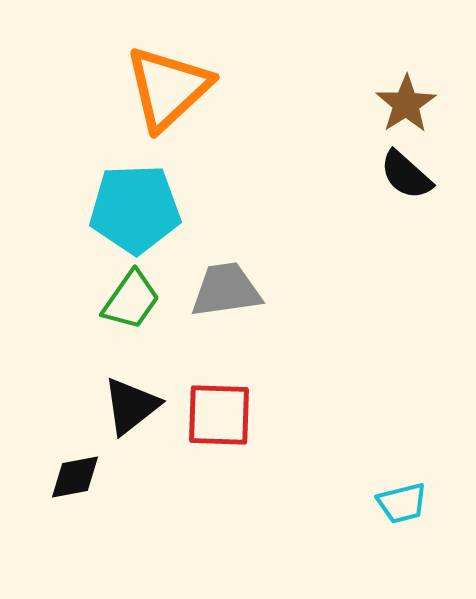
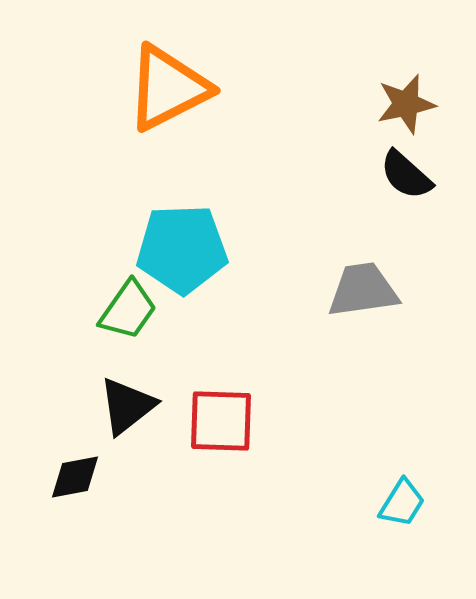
orange triangle: rotated 16 degrees clockwise
brown star: rotated 20 degrees clockwise
cyan pentagon: moved 47 px right, 40 px down
gray trapezoid: moved 137 px right
green trapezoid: moved 3 px left, 10 px down
black triangle: moved 4 px left
red square: moved 2 px right, 6 px down
cyan trapezoid: rotated 44 degrees counterclockwise
